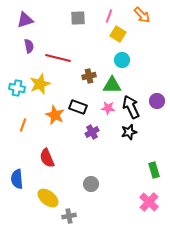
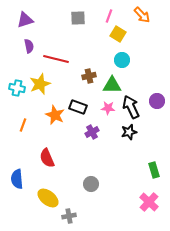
red line: moved 2 px left, 1 px down
